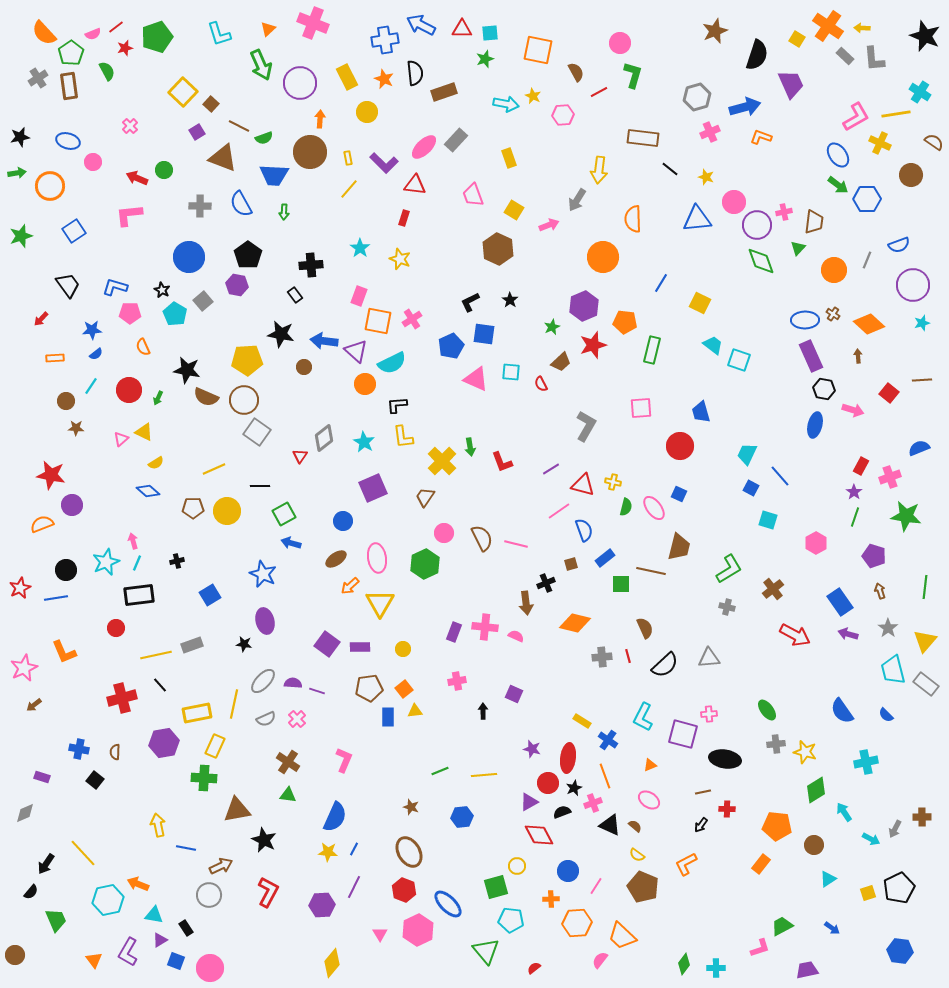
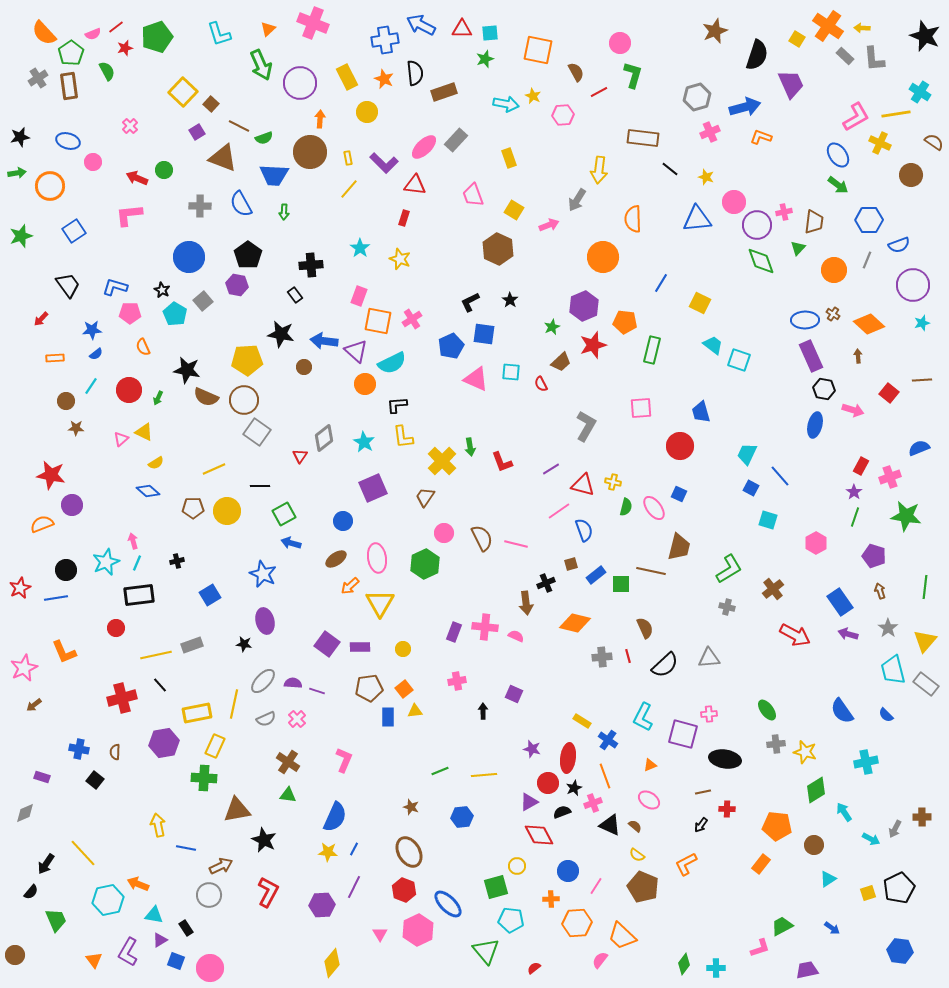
blue hexagon at (867, 199): moved 2 px right, 21 px down
blue rectangle at (605, 558): moved 9 px left, 17 px down
